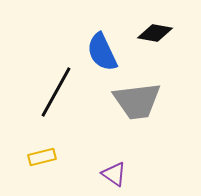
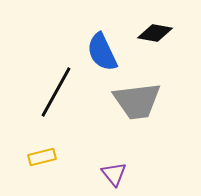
purple triangle: rotated 16 degrees clockwise
